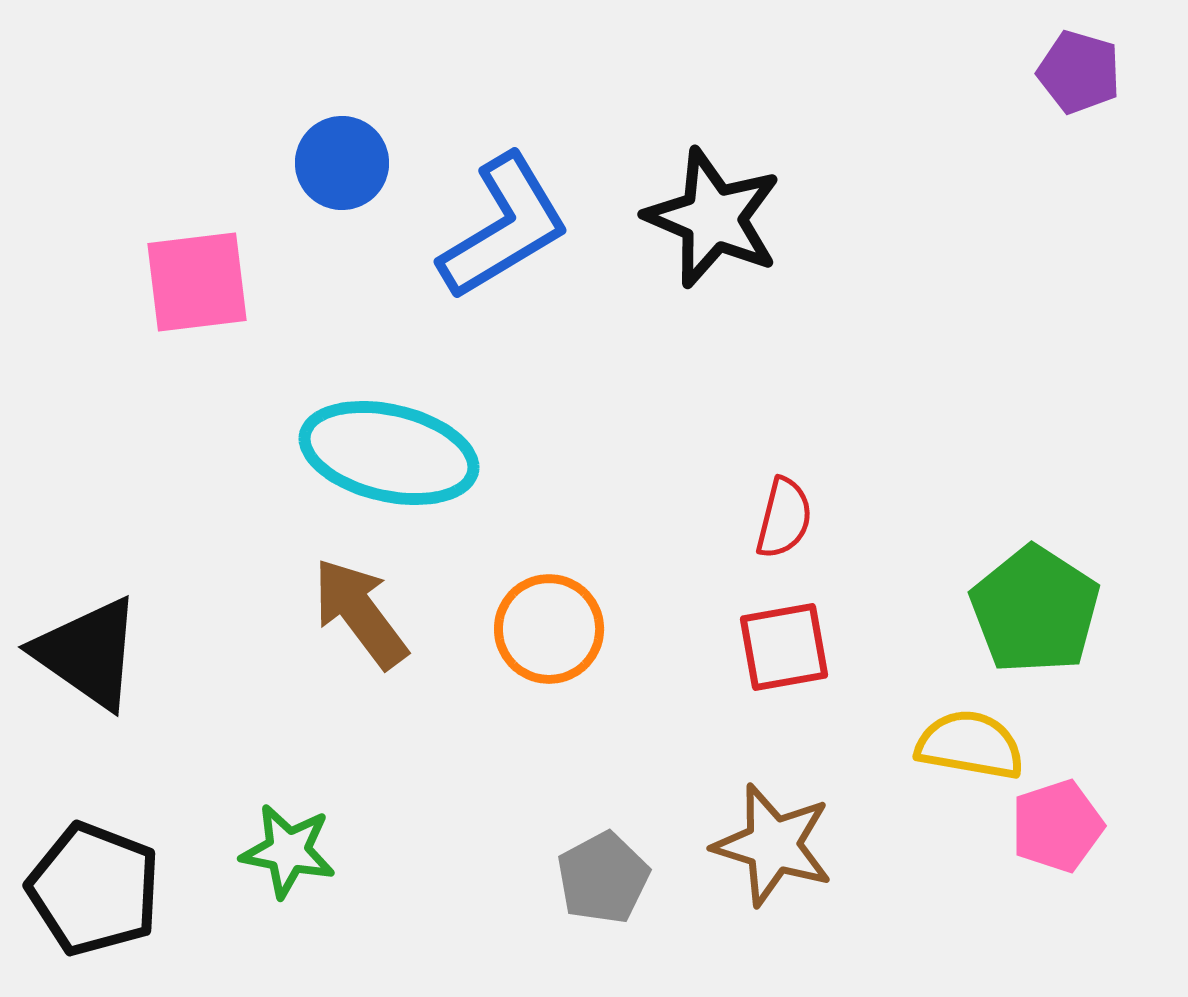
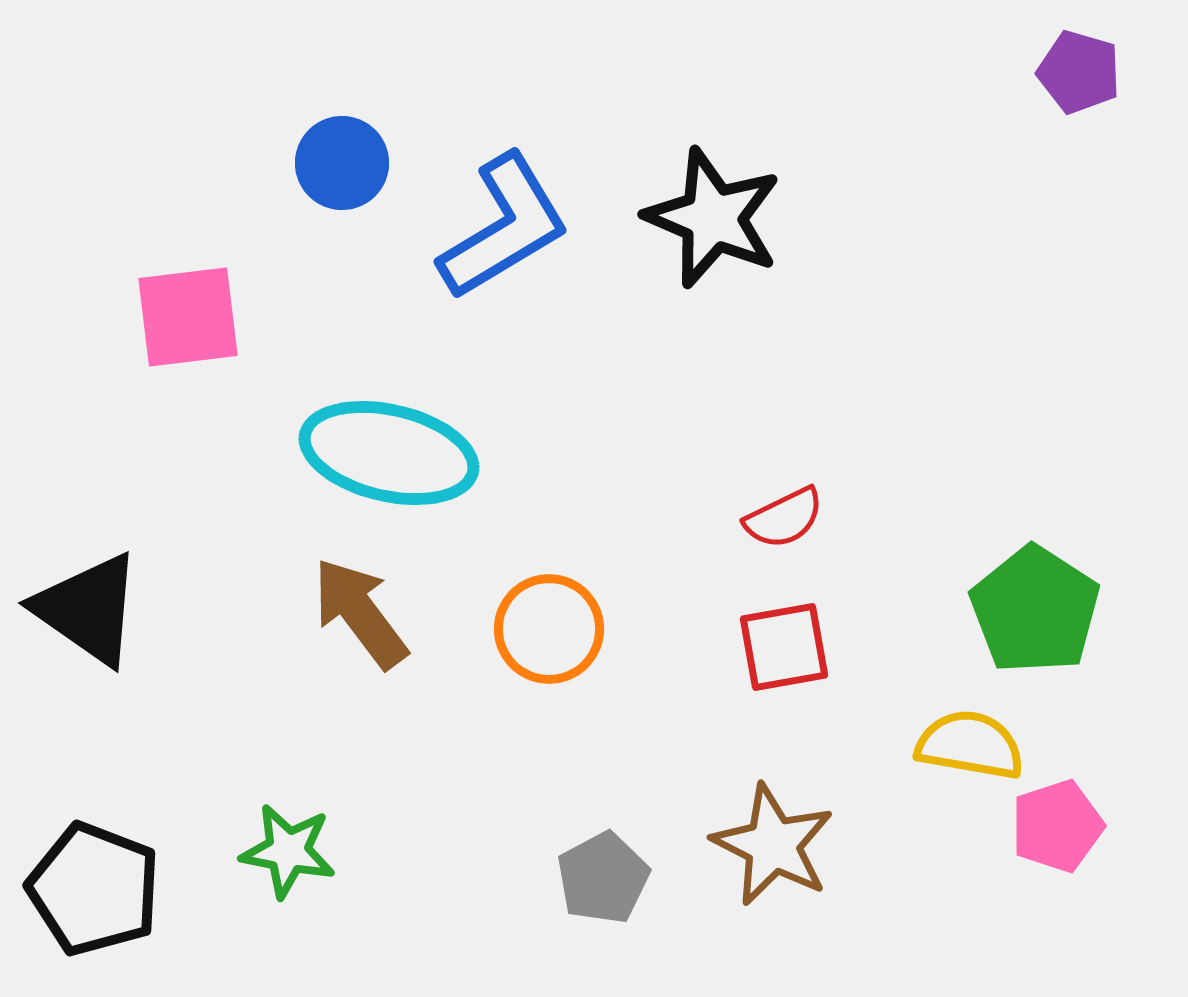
pink square: moved 9 px left, 35 px down
red semicircle: rotated 50 degrees clockwise
black triangle: moved 44 px up
brown star: rotated 10 degrees clockwise
